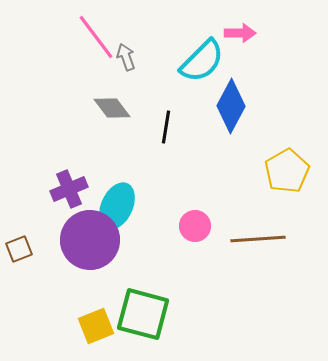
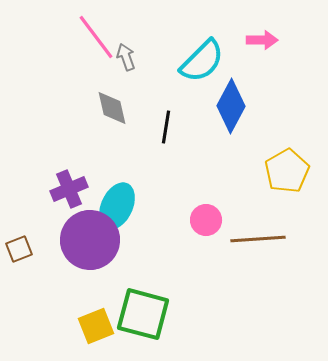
pink arrow: moved 22 px right, 7 px down
gray diamond: rotated 24 degrees clockwise
pink circle: moved 11 px right, 6 px up
